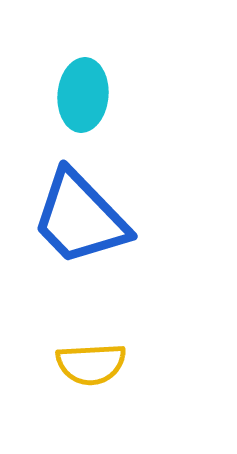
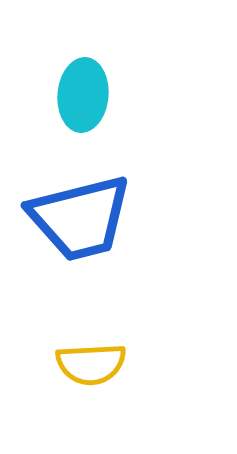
blue trapezoid: rotated 60 degrees counterclockwise
